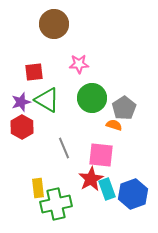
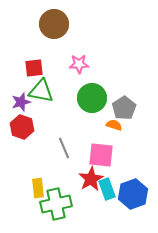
red square: moved 4 px up
green triangle: moved 6 px left, 9 px up; rotated 20 degrees counterclockwise
red hexagon: rotated 10 degrees counterclockwise
